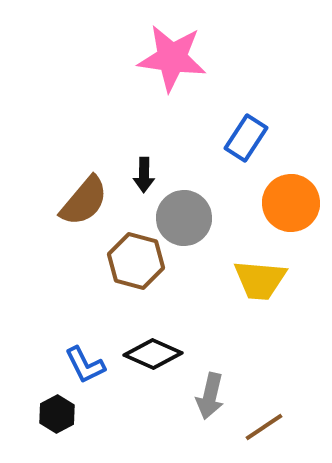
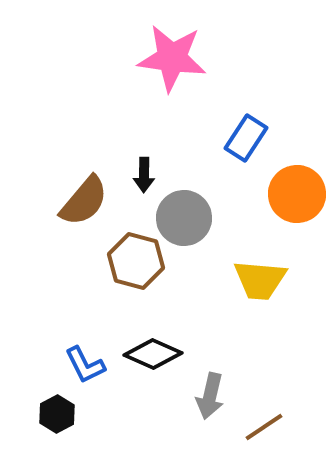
orange circle: moved 6 px right, 9 px up
